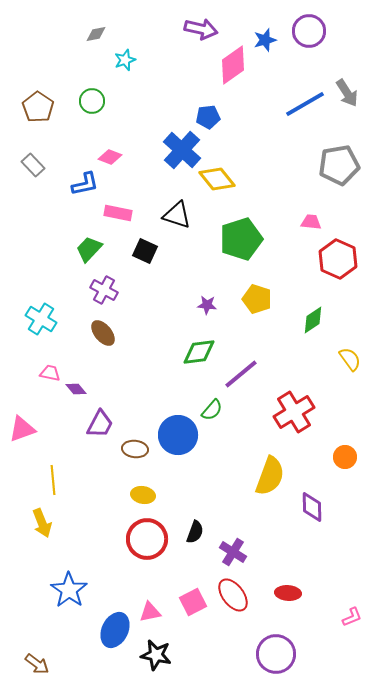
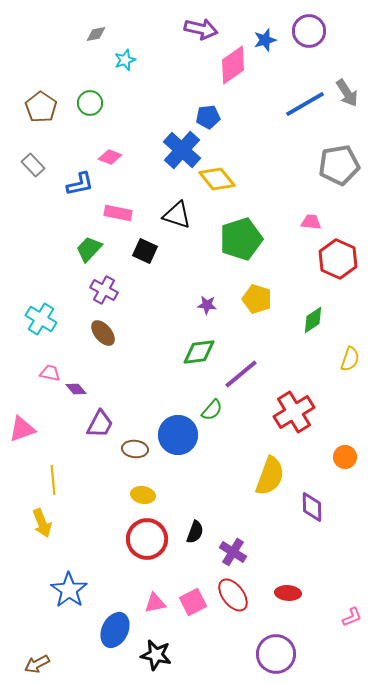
green circle at (92, 101): moved 2 px left, 2 px down
brown pentagon at (38, 107): moved 3 px right
blue L-shape at (85, 184): moved 5 px left
yellow semicircle at (350, 359): rotated 55 degrees clockwise
pink triangle at (150, 612): moved 5 px right, 9 px up
brown arrow at (37, 664): rotated 115 degrees clockwise
